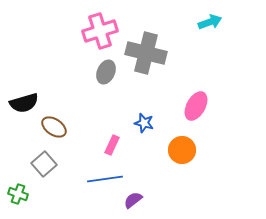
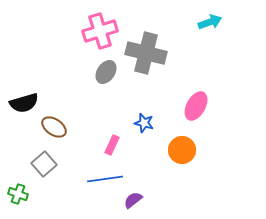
gray ellipse: rotated 10 degrees clockwise
